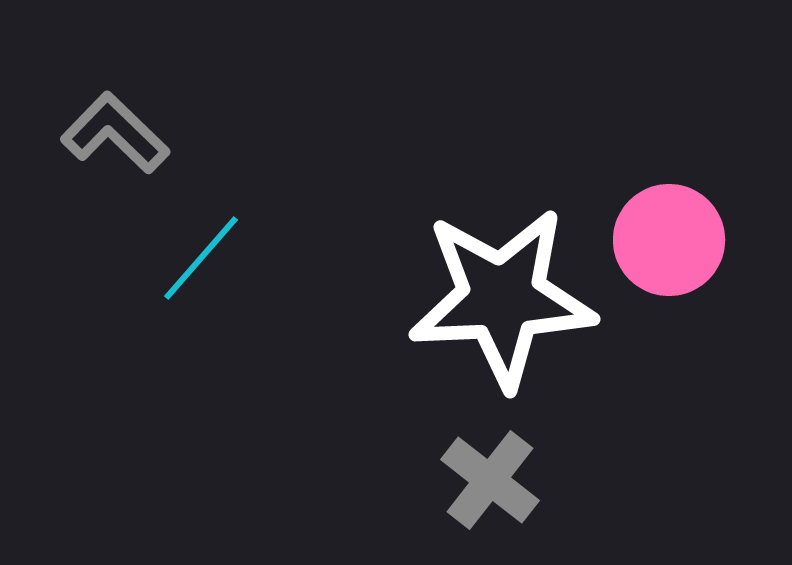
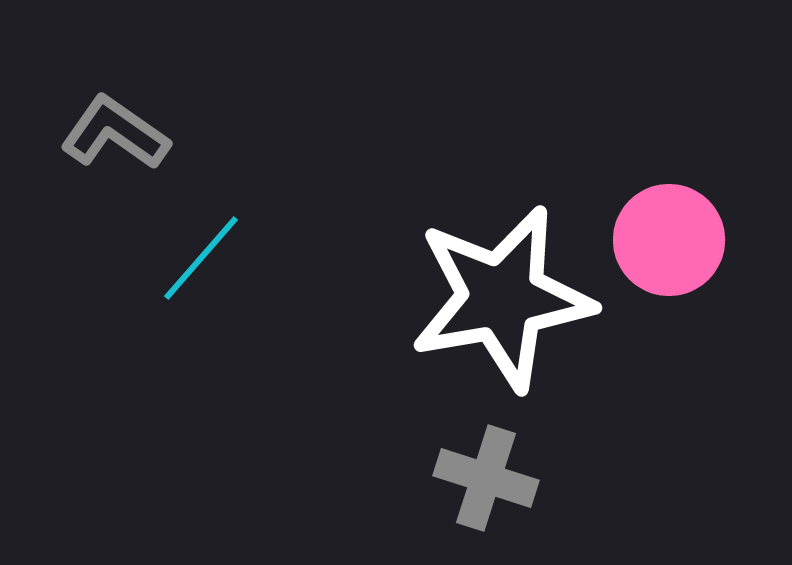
gray L-shape: rotated 9 degrees counterclockwise
white star: rotated 7 degrees counterclockwise
gray cross: moved 4 px left, 2 px up; rotated 20 degrees counterclockwise
